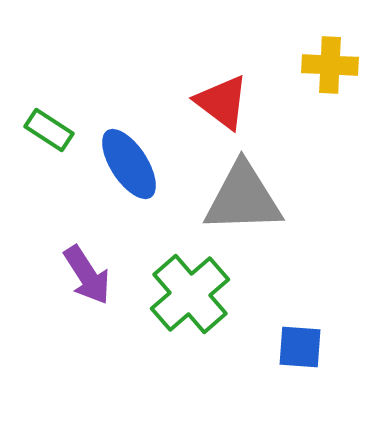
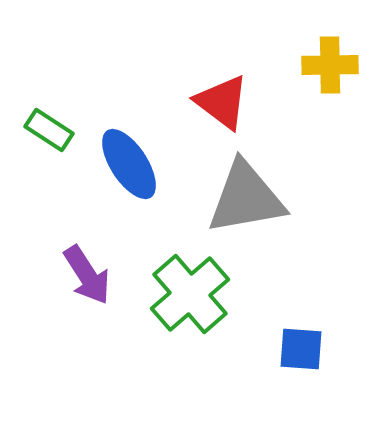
yellow cross: rotated 4 degrees counterclockwise
gray triangle: moved 3 px right; rotated 8 degrees counterclockwise
blue square: moved 1 px right, 2 px down
